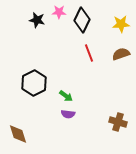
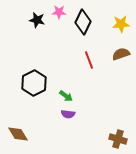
black diamond: moved 1 px right, 2 px down
red line: moved 7 px down
brown cross: moved 17 px down
brown diamond: rotated 15 degrees counterclockwise
